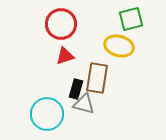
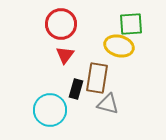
green square: moved 5 px down; rotated 10 degrees clockwise
red triangle: moved 1 px up; rotated 36 degrees counterclockwise
gray triangle: moved 24 px right
cyan circle: moved 3 px right, 4 px up
